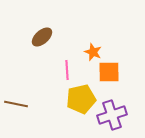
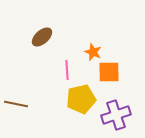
purple cross: moved 4 px right
